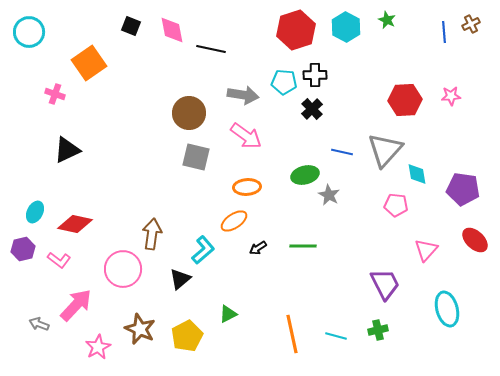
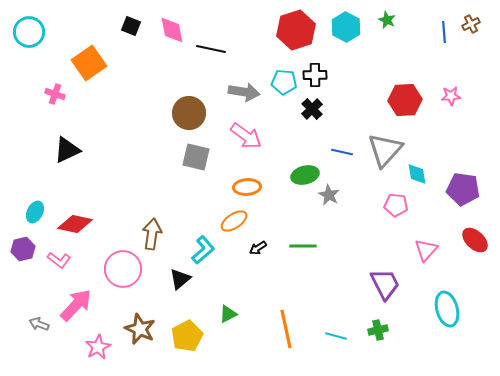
gray arrow at (243, 95): moved 1 px right, 3 px up
orange line at (292, 334): moved 6 px left, 5 px up
